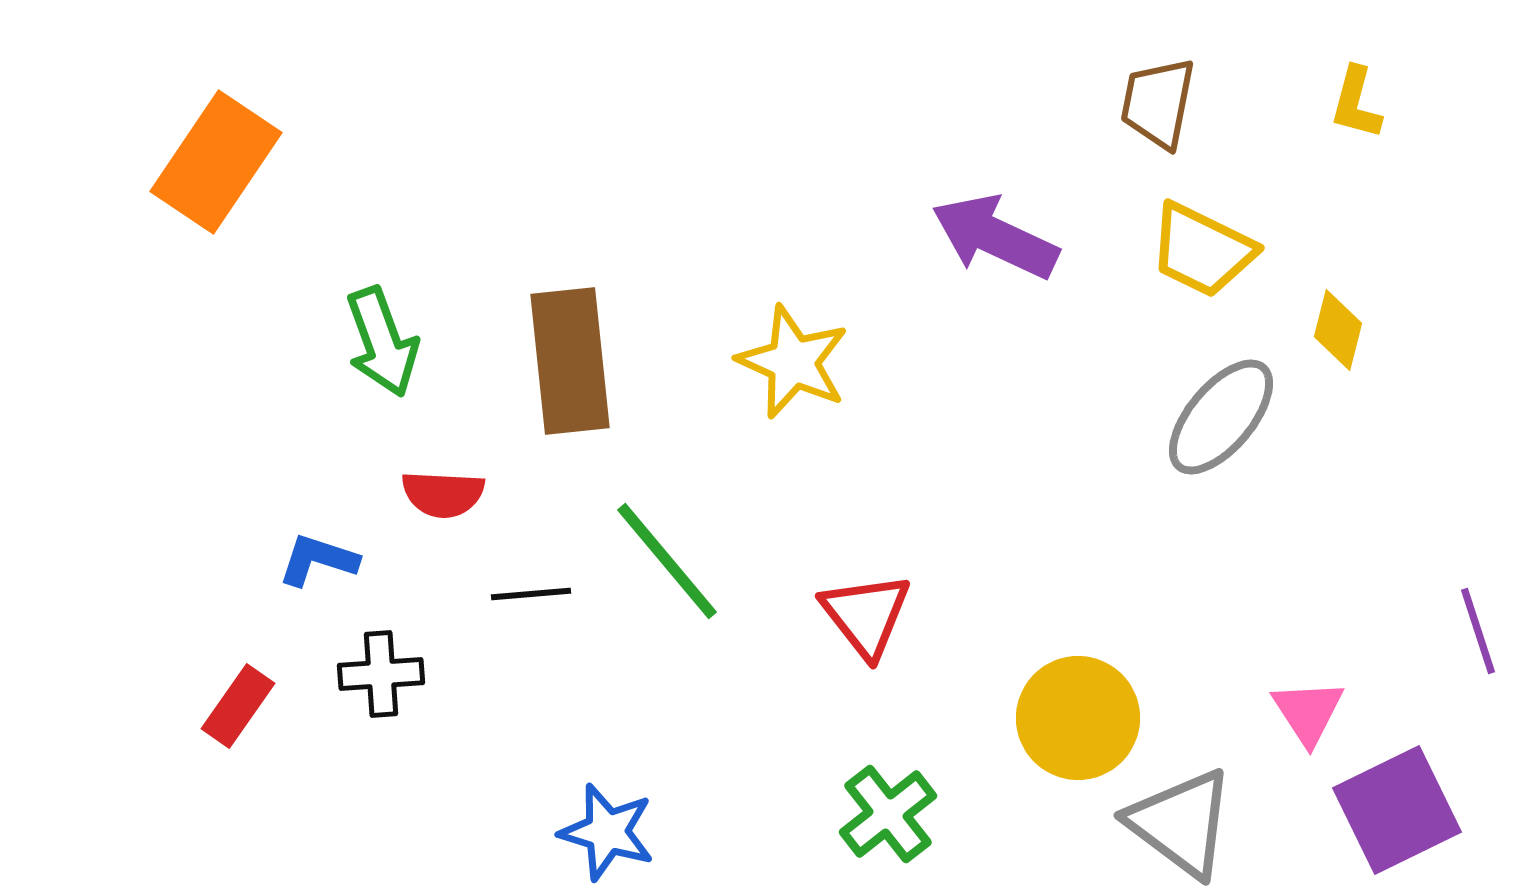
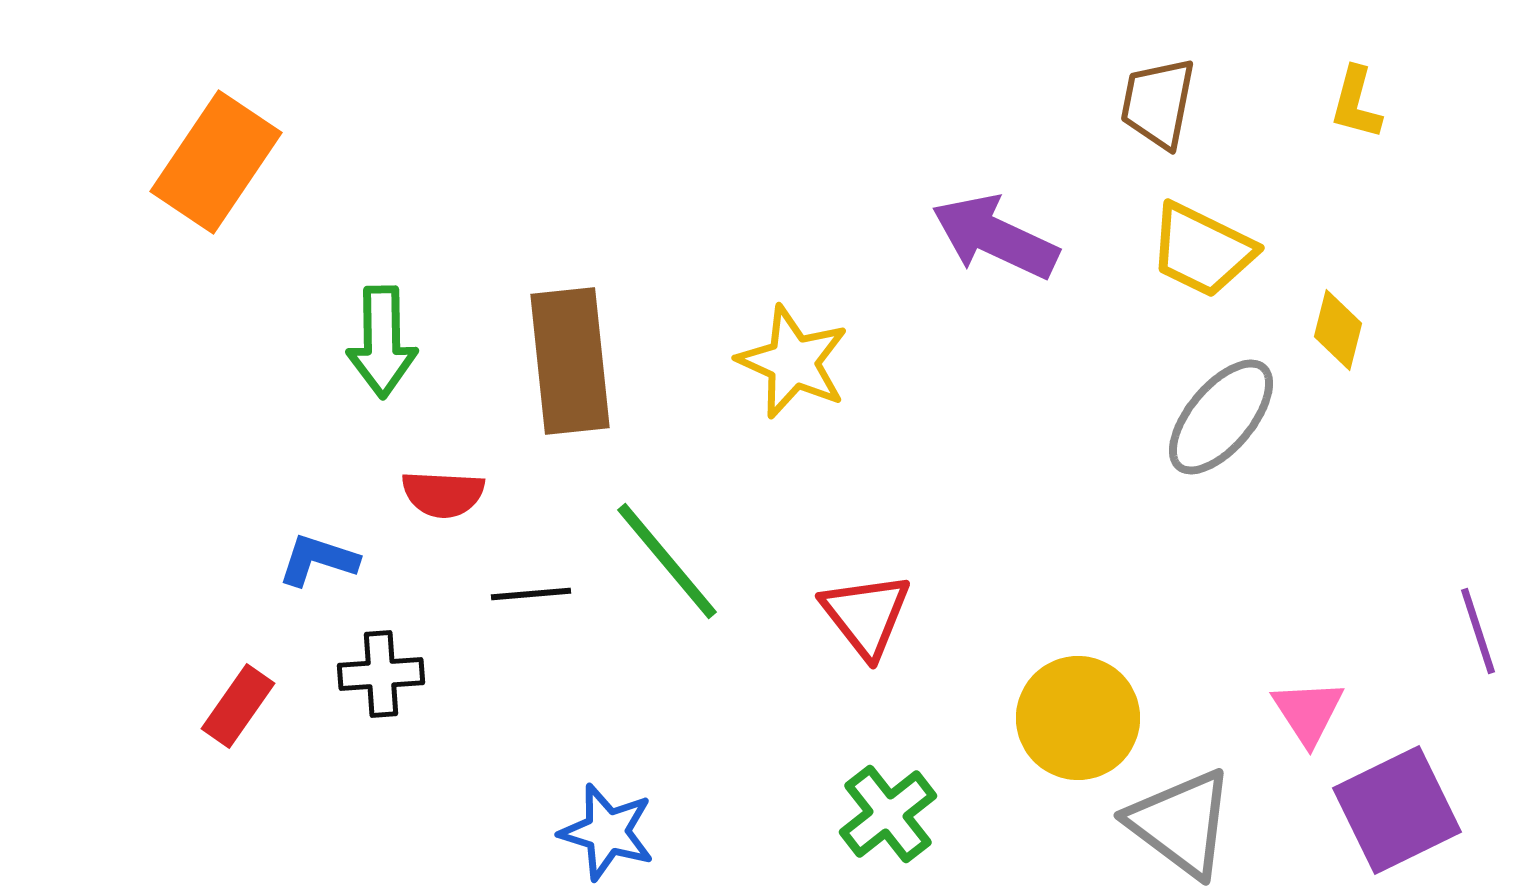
green arrow: rotated 19 degrees clockwise
